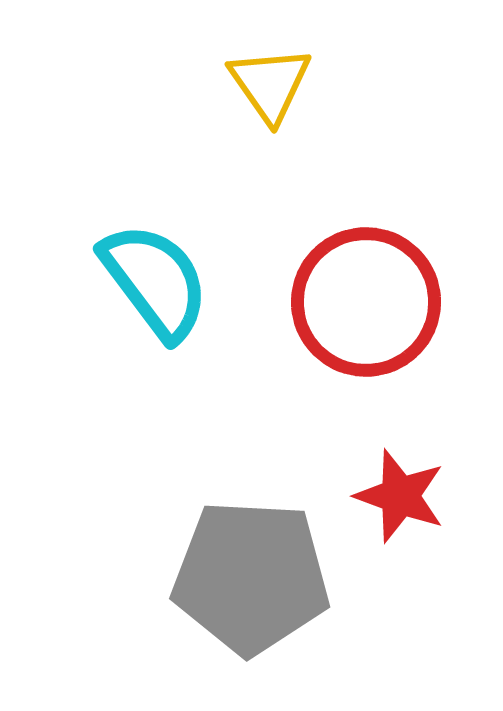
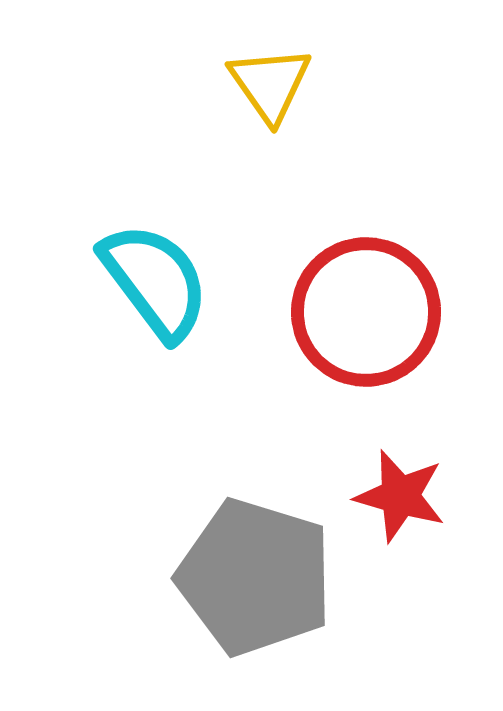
red circle: moved 10 px down
red star: rotated 4 degrees counterclockwise
gray pentagon: moved 4 px right; rotated 14 degrees clockwise
